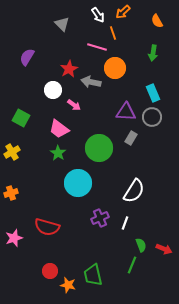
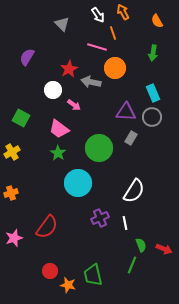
orange arrow: rotated 105 degrees clockwise
white line: rotated 32 degrees counterclockwise
red semicircle: rotated 70 degrees counterclockwise
